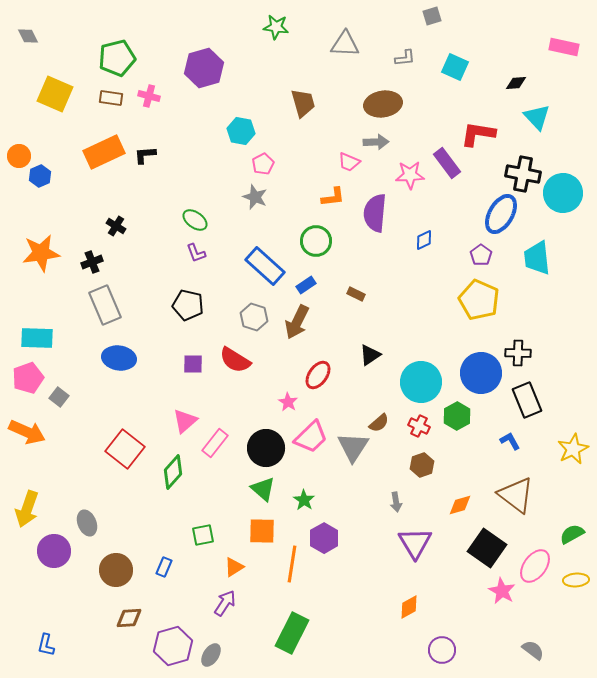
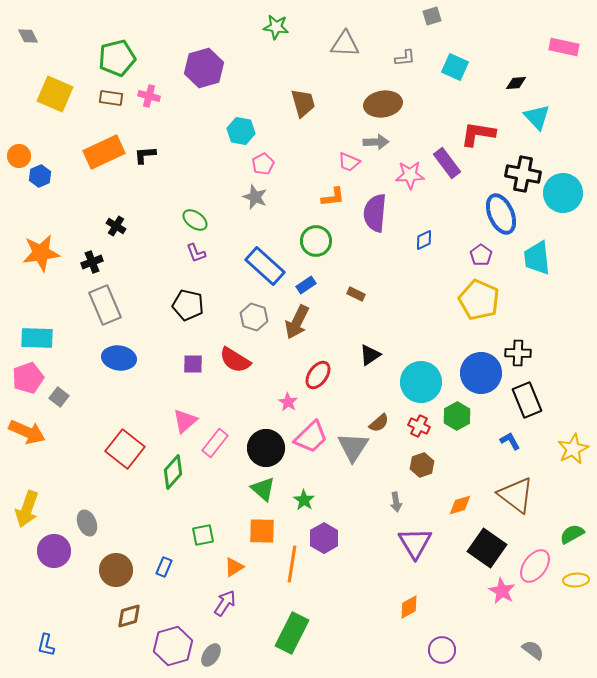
blue ellipse at (501, 214): rotated 54 degrees counterclockwise
brown diamond at (129, 618): moved 2 px up; rotated 12 degrees counterclockwise
